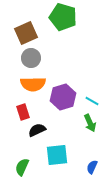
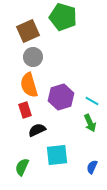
brown square: moved 2 px right, 2 px up
gray circle: moved 2 px right, 1 px up
orange semicircle: moved 4 px left, 1 px down; rotated 75 degrees clockwise
purple hexagon: moved 2 px left
red rectangle: moved 2 px right, 2 px up
